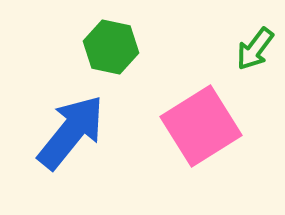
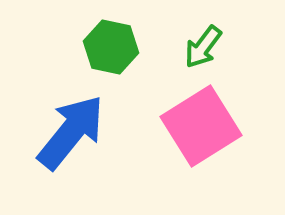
green arrow: moved 52 px left, 2 px up
